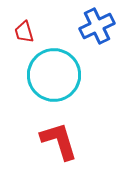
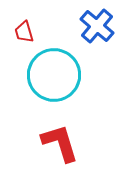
blue cross: rotated 24 degrees counterclockwise
red L-shape: moved 1 px right, 2 px down
